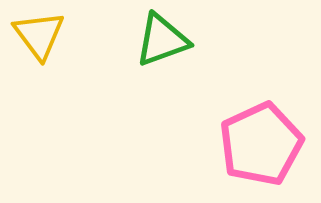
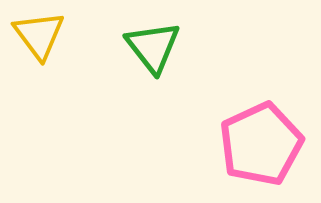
green triangle: moved 9 px left, 7 px down; rotated 48 degrees counterclockwise
